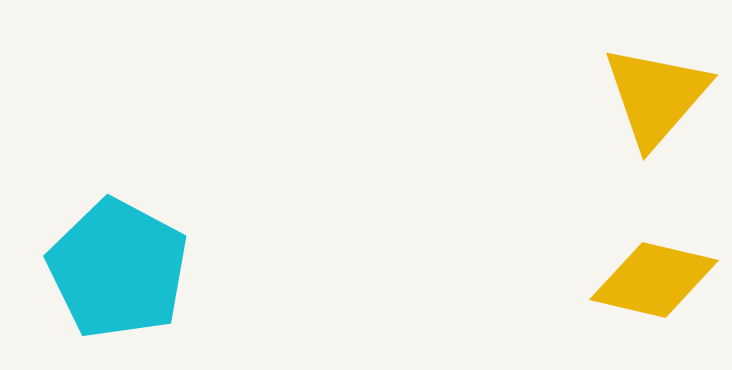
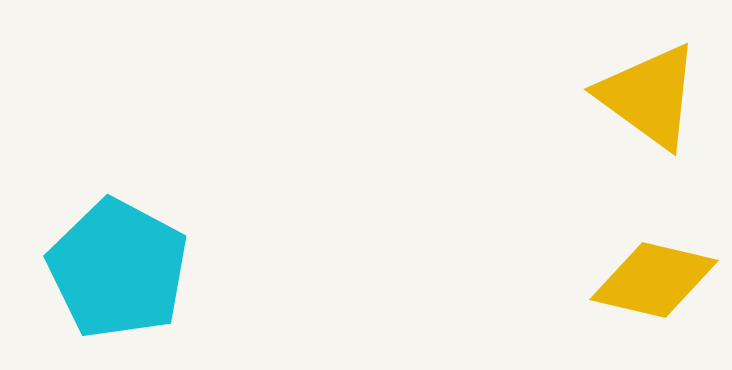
yellow triangle: moved 7 px left; rotated 35 degrees counterclockwise
